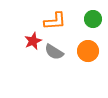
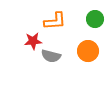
green circle: moved 2 px right
red star: rotated 18 degrees clockwise
gray semicircle: moved 3 px left, 4 px down; rotated 18 degrees counterclockwise
